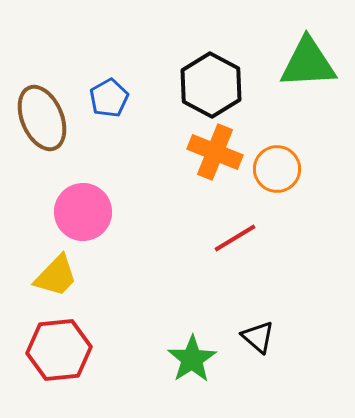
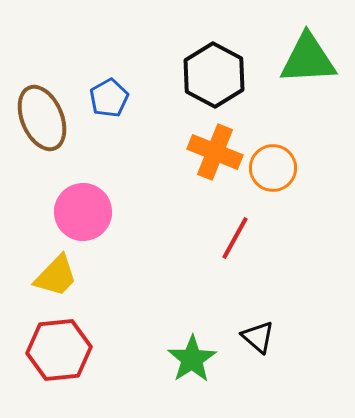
green triangle: moved 4 px up
black hexagon: moved 3 px right, 10 px up
orange circle: moved 4 px left, 1 px up
red line: rotated 30 degrees counterclockwise
